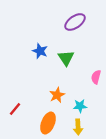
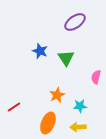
red line: moved 1 px left, 2 px up; rotated 16 degrees clockwise
yellow arrow: rotated 91 degrees clockwise
